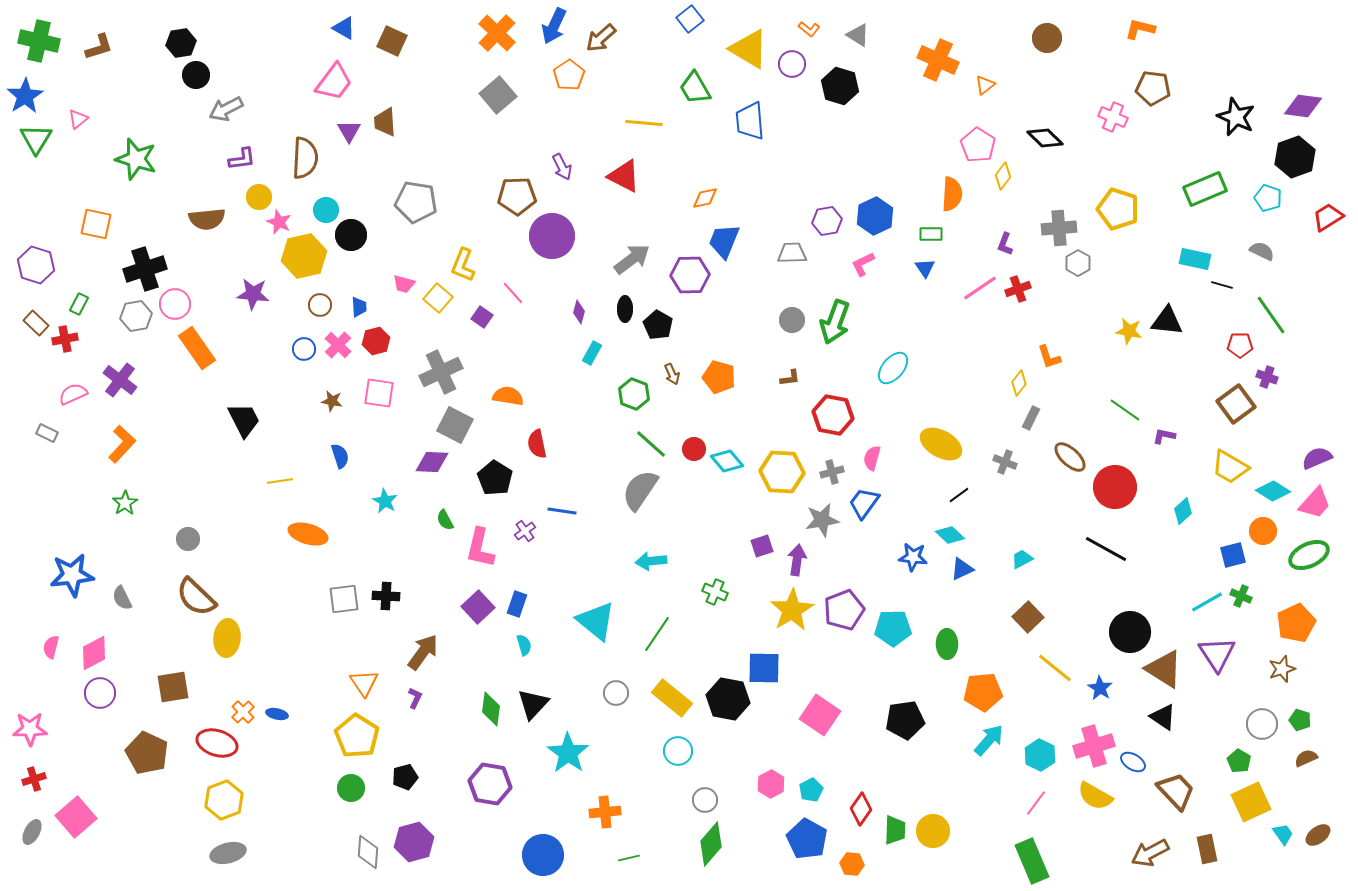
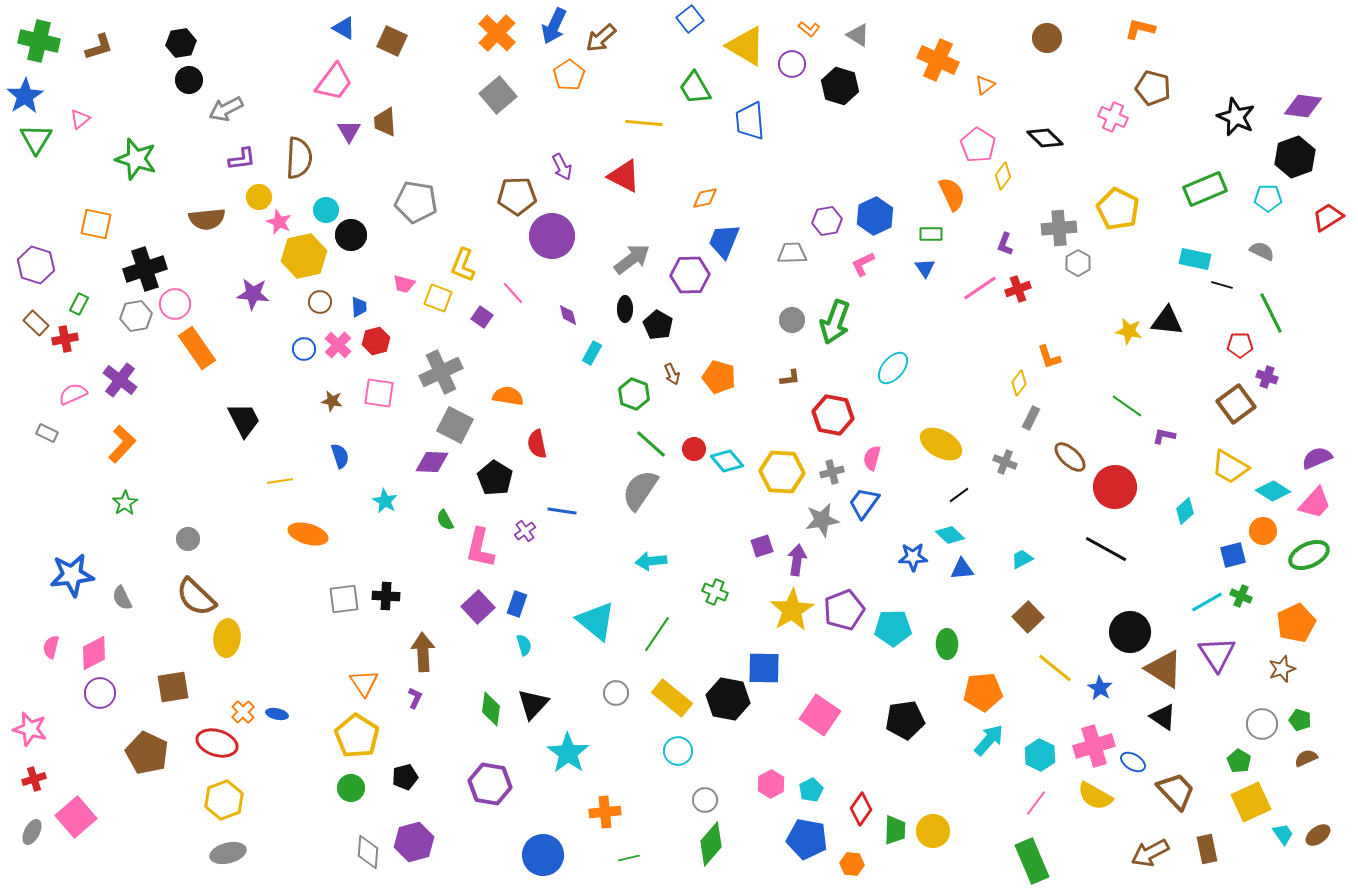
yellow triangle at (749, 49): moved 3 px left, 3 px up
black circle at (196, 75): moved 7 px left, 5 px down
brown pentagon at (1153, 88): rotated 8 degrees clockwise
pink triangle at (78, 119): moved 2 px right
brown semicircle at (305, 158): moved 6 px left
orange semicircle at (952, 194): rotated 28 degrees counterclockwise
cyan pentagon at (1268, 198): rotated 20 degrees counterclockwise
yellow pentagon at (1118, 209): rotated 9 degrees clockwise
yellow square at (438, 298): rotated 20 degrees counterclockwise
brown circle at (320, 305): moved 3 px up
purple diamond at (579, 312): moved 11 px left, 3 px down; rotated 30 degrees counterclockwise
green line at (1271, 315): moved 2 px up; rotated 9 degrees clockwise
green line at (1125, 410): moved 2 px right, 4 px up
cyan diamond at (1183, 511): moved 2 px right
blue star at (913, 557): rotated 8 degrees counterclockwise
blue triangle at (962, 569): rotated 20 degrees clockwise
brown arrow at (423, 652): rotated 39 degrees counterclockwise
pink star at (30, 729): rotated 16 degrees clockwise
blue pentagon at (807, 839): rotated 18 degrees counterclockwise
